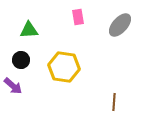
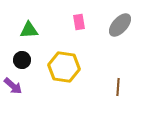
pink rectangle: moved 1 px right, 5 px down
black circle: moved 1 px right
brown line: moved 4 px right, 15 px up
